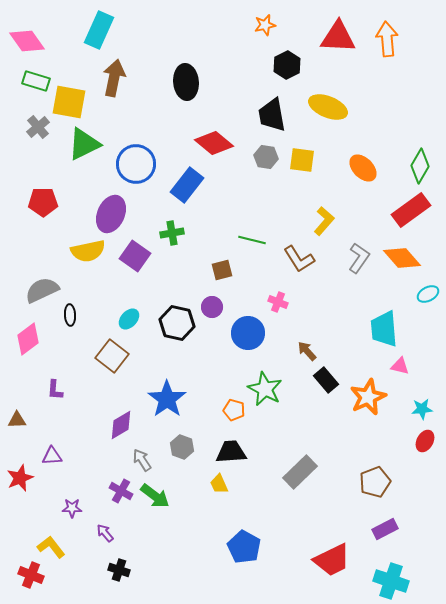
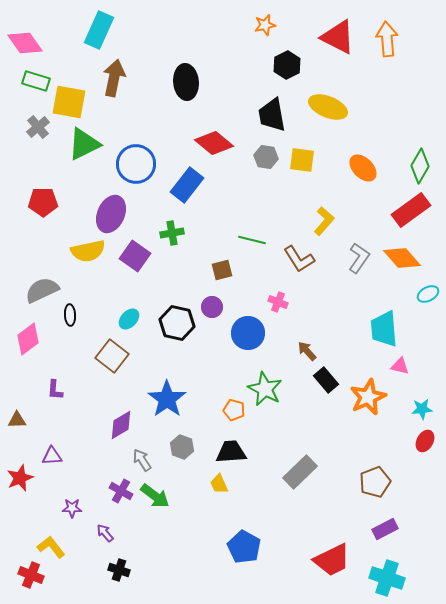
red triangle at (338, 37): rotated 24 degrees clockwise
pink diamond at (27, 41): moved 2 px left, 2 px down
cyan cross at (391, 581): moved 4 px left, 3 px up
